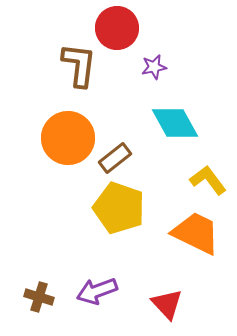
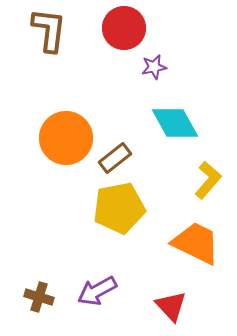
red circle: moved 7 px right
brown L-shape: moved 30 px left, 35 px up
orange circle: moved 2 px left
yellow L-shape: rotated 78 degrees clockwise
yellow pentagon: rotated 30 degrees counterclockwise
orange trapezoid: moved 10 px down
purple arrow: rotated 9 degrees counterclockwise
red triangle: moved 4 px right, 2 px down
